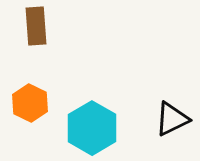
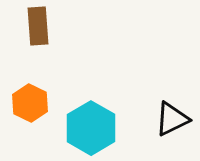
brown rectangle: moved 2 px right
cyan hexagon: moved 1 px left
